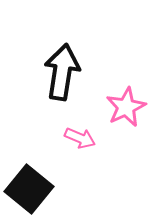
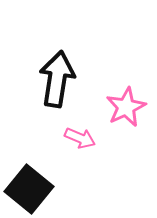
black arrow: moved 5 px left, 7 px down
